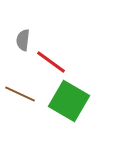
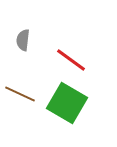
red line: moved 20 px right, 2 px up
green square: moved 2 px left, 2 px down
